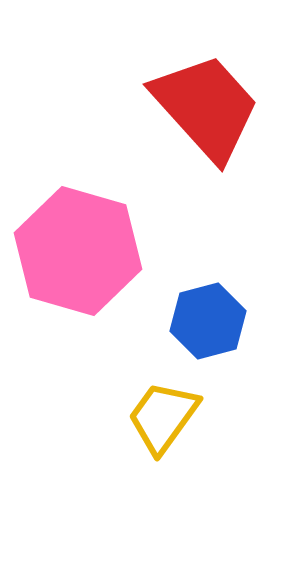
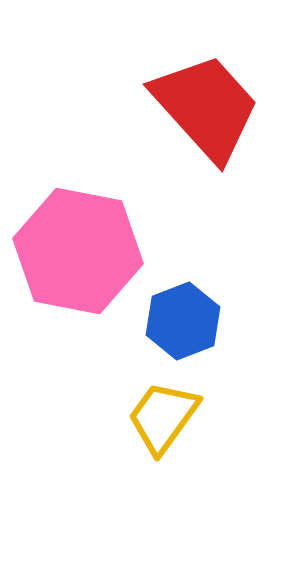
pink hexagon: rotated 5 degrees counterclockwise
blue hexagon: moved 25 px left; rotated 6 degrees counterclockwise
